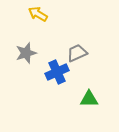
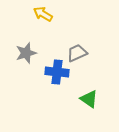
yellow arrow: moved 5 px right
blue cross: rotated 30 degrees clockwise
green triangle: rotated 36 degrees clockwise
